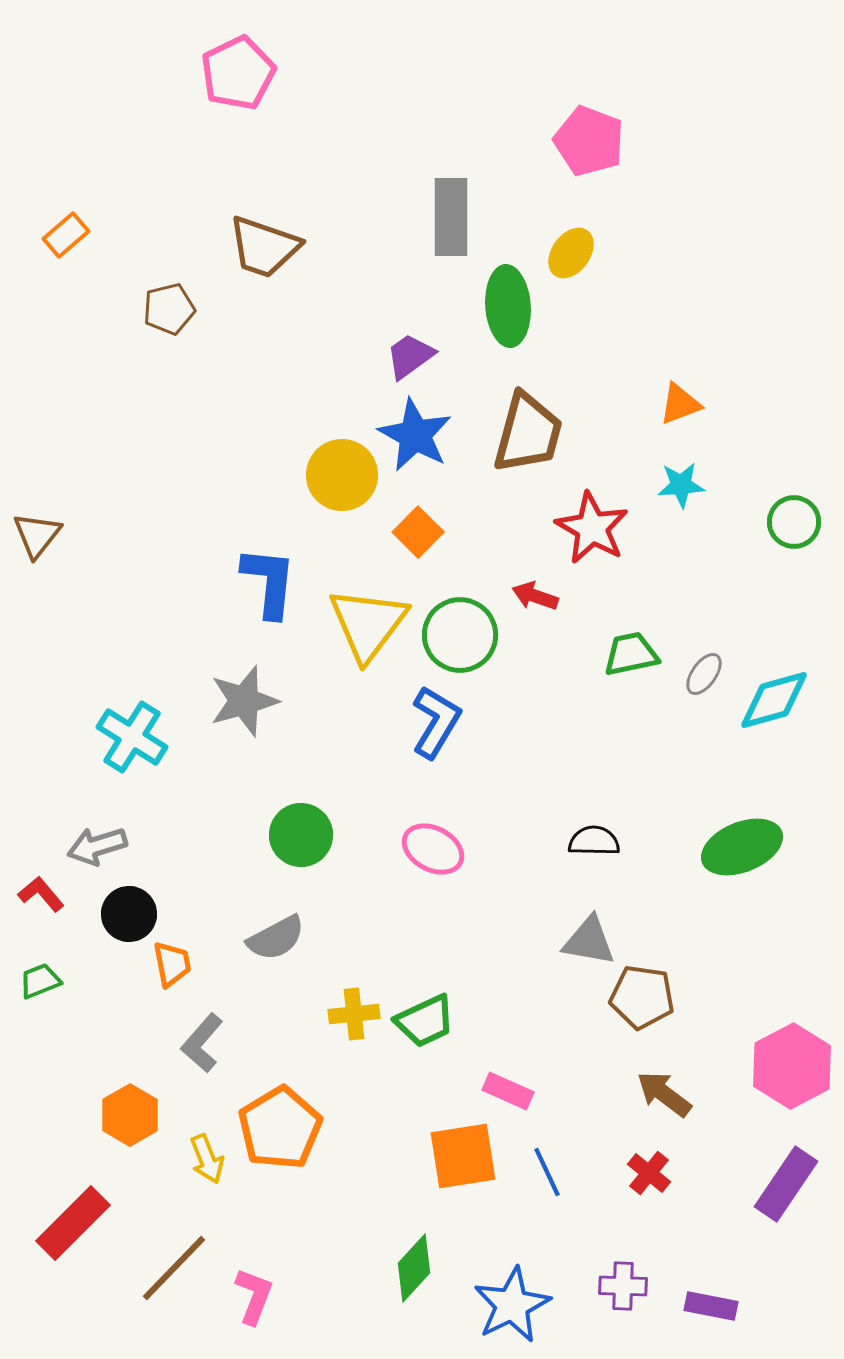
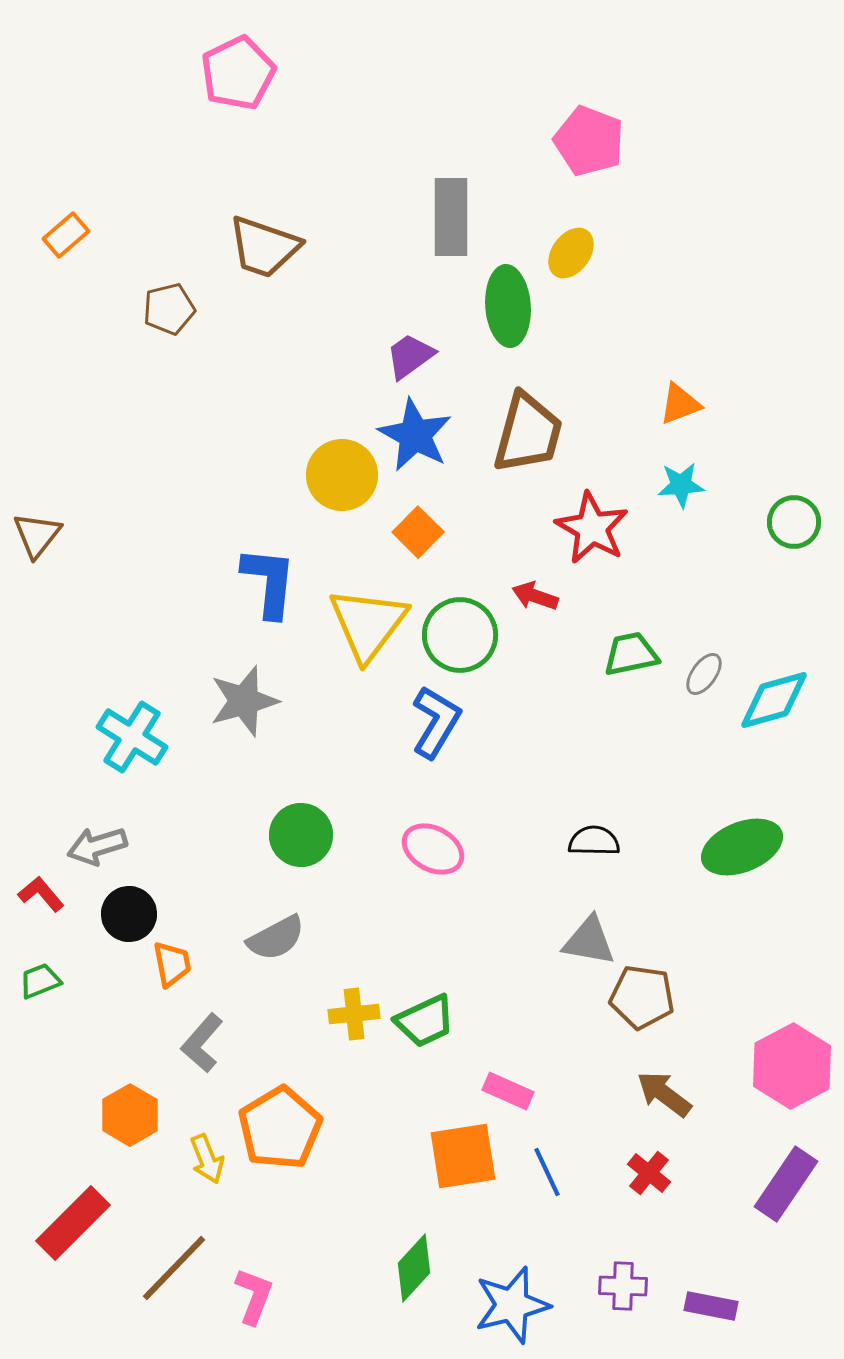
blue star at (512, 1305): rotated 12 degrees clockwise
